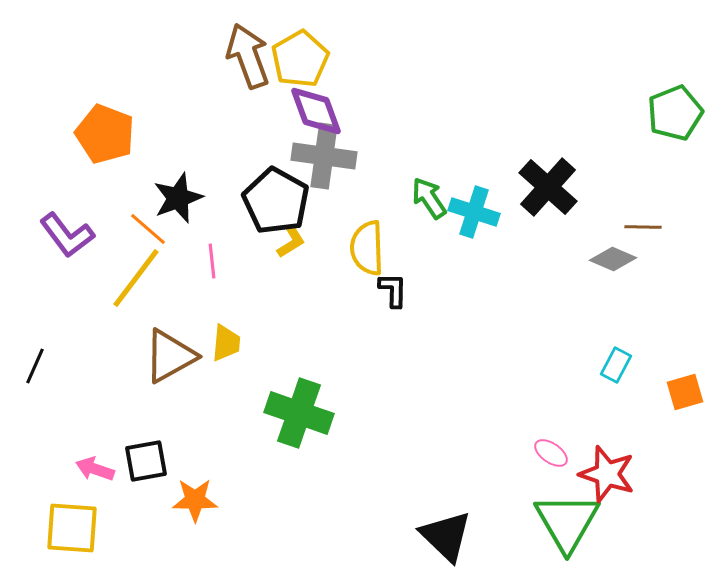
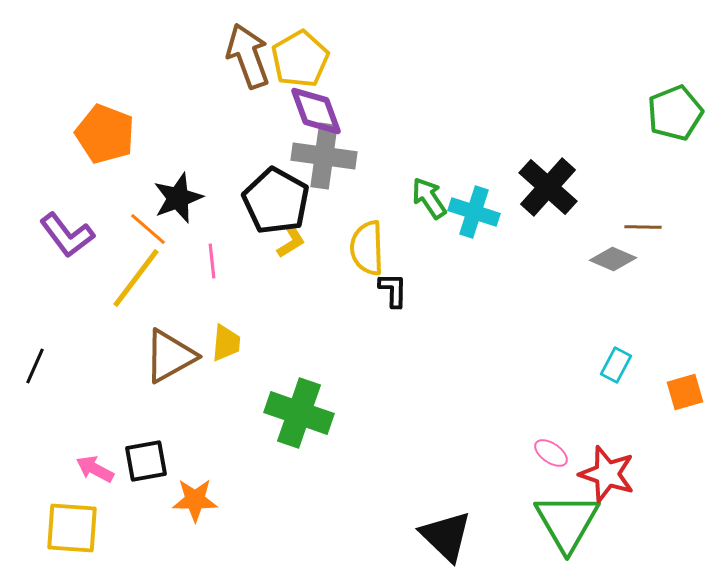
pink arrow: rotated 9 degrees clockwise
